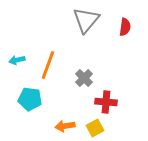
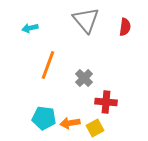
gray triangle: rotated 20 degrees counterclockwise
cyan arrow: moved 13 px right, 32 px up
cyan pentagon: moved 14 px right, 19 px down
orange arrow: moved 5 px right, 3 px up
